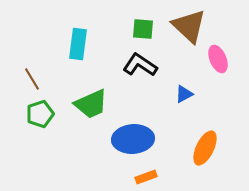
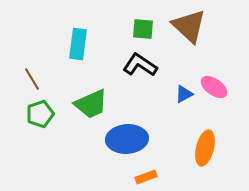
pink ellipse: moved 4 px left, 28 px down; rotated 32 degrees counterclockwise
blue ellipse: moved 6 px left
orange ellipse: rotated 12 degrees counterclockwise
